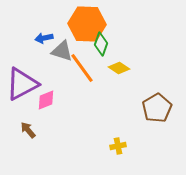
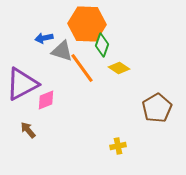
green diamond: moved 1 px right, 1 px down
